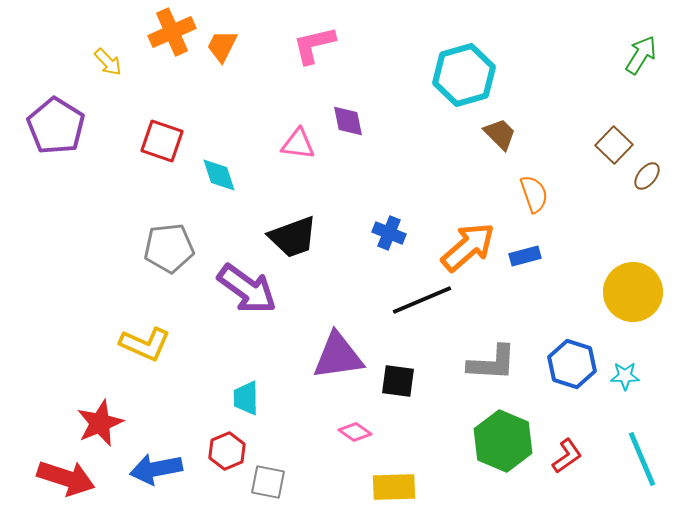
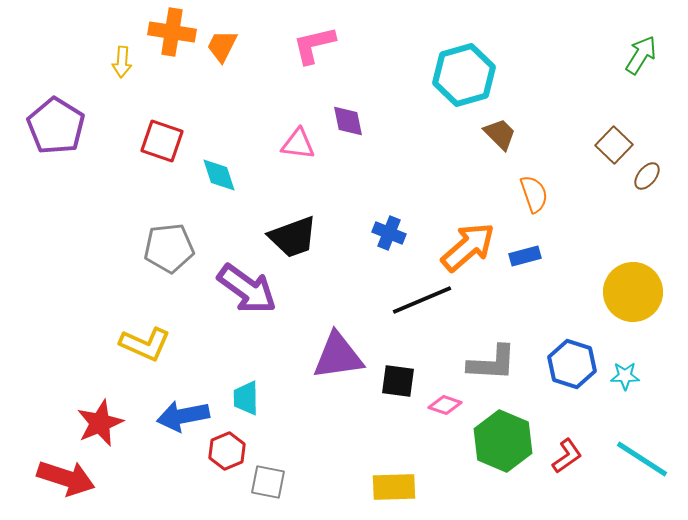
orange cross: rotated 33 degrees clockwise
yellow arrow: moved 14 px right; rotated 48 degrees clockwise
pink diamond: moved 90 px right, 27 px up; rotated 16 degrees counterclockwise
cyan line: rotated 34 degrees counterclockwise
blue arrow: moved 27 px right, 53 px up
